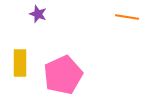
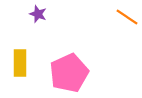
orange line: rotated 25 degrees clockwise
pink pentagon: moved 6 px right, 2 px up
